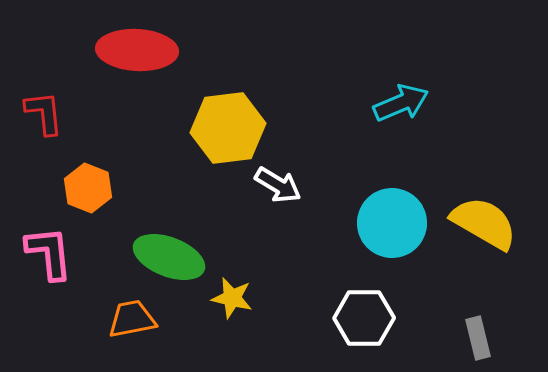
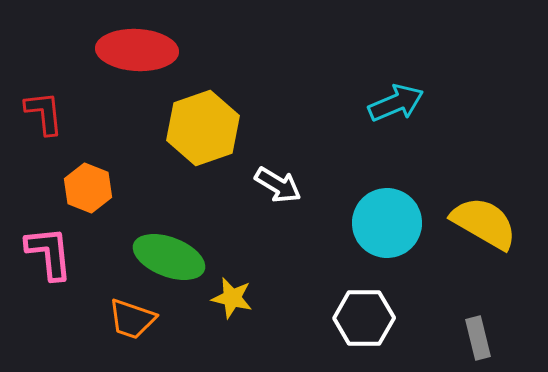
cyan arrow: moved 5 px left
yellow hexagon: moved 25 px left; rotated 12 degrees counterclockwise
cyan circle: moved 5 px left
orange trapezoid: rotated 150 degrees counterclockwise
